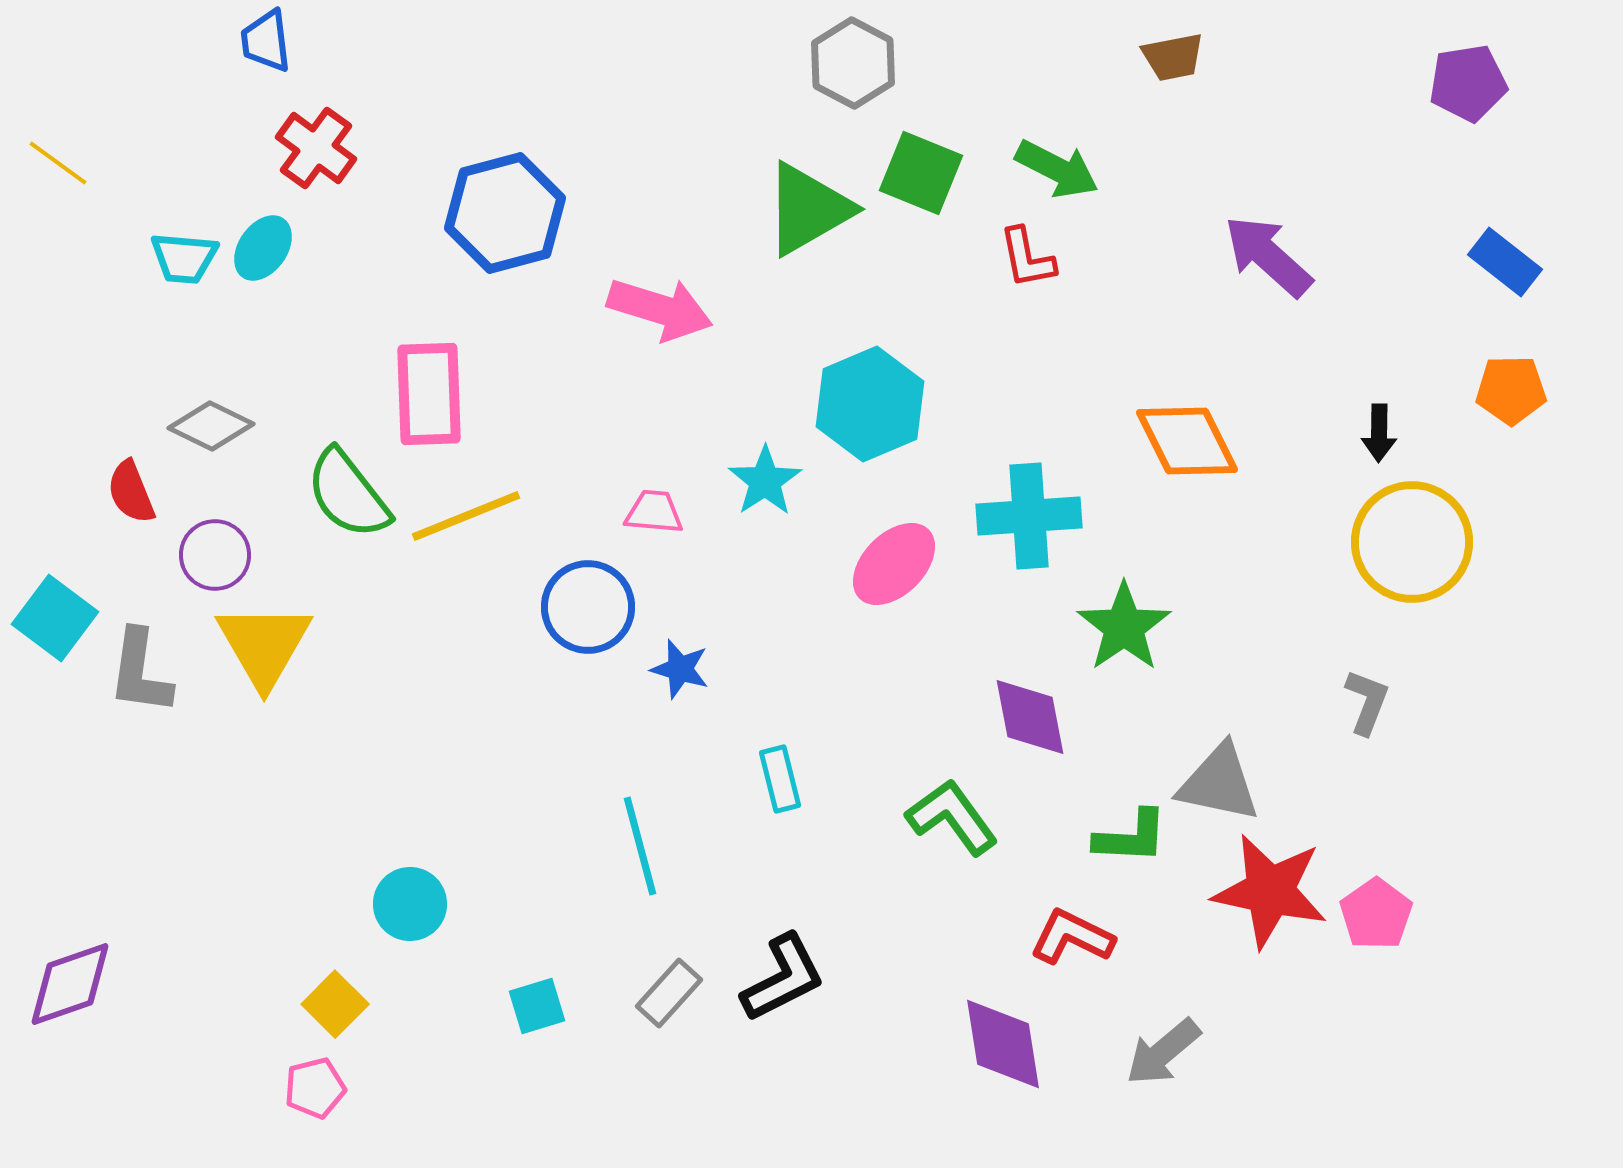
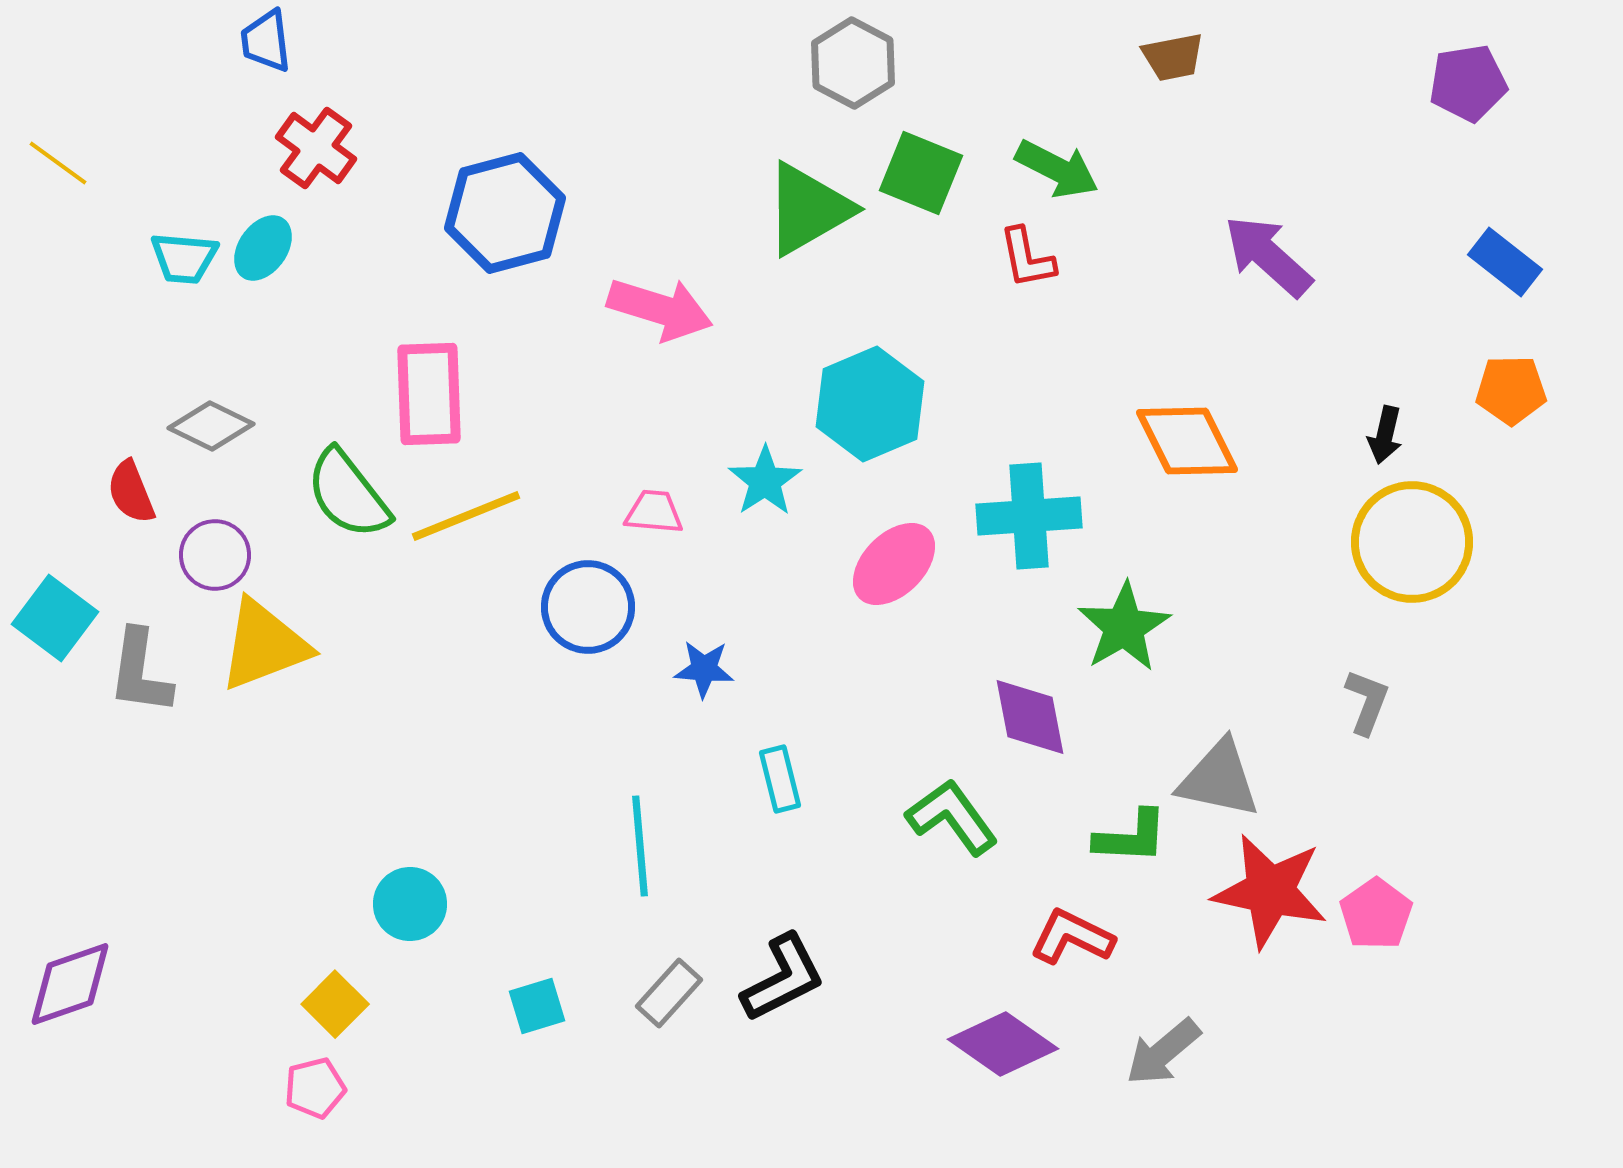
black arrow at (1379, 433): moved 6 px right, 2 px down; rotated 12 degrees clockwise
green star at (1124, 627): rotated 4 degrees clockwise
yellow triangle at (264, 645): rotated 39 degrees clockwise
blue star at (680, 669): moved 24 px right; rotated 12 degrees counterclockwise
gray triangle at (1219, 783): moved 4 px up
cyan line at (640, 846): rotated 10 degrees clockwise
purple diamond at (1003, 1044): rotated 46 degrees counterclockwise
